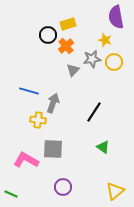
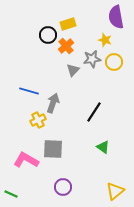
yellow cross: rotated 35 degrees counterclockwise
